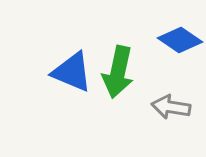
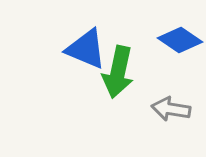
blue triangle: moved 14 px right, 23 px up
gray arrow: moved 2 px down
